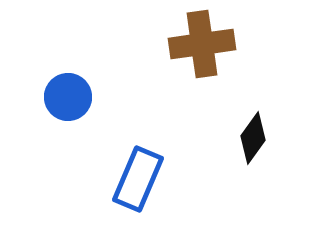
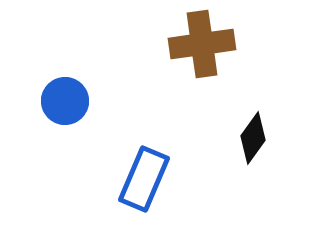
blue circle: moved 3 px left, 4 px down
blue rectangle: moved 6 px right
